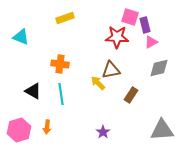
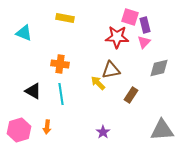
yellow rectangle: rotated 30 degrees clockwise
cyan triangle: moved 3 px right, 4 px up
pink triangle: moved 7 px left; rotated 16 degrees counterclockwise
